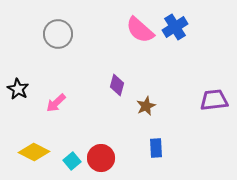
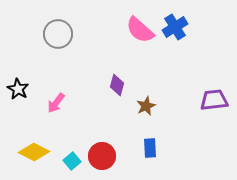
pink arrow: rotated 10 degrees counterclockwise
blue rectangle: moved 6 px left
red circle: moved 1 px right, 2 px up
